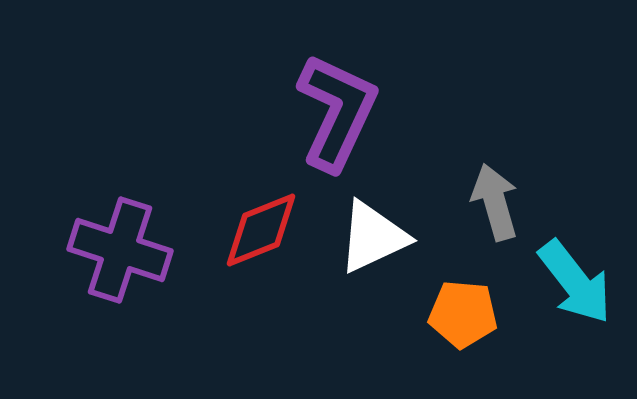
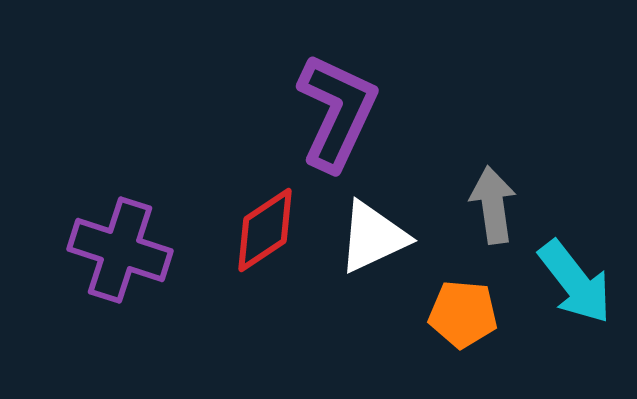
gray arrow: moved 2 px left, 3 px down; rotated 8 degrees clockwise
red diamond: moved 4 px right; rotated 12 degrees counterclockwise
